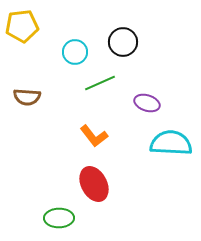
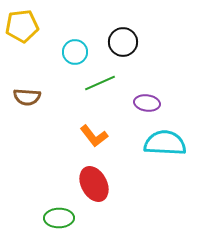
purple ellipse: rotated 10 degrees counterclockwise
cyan semicircle: moved 6 px left
